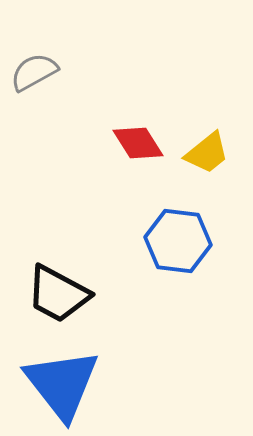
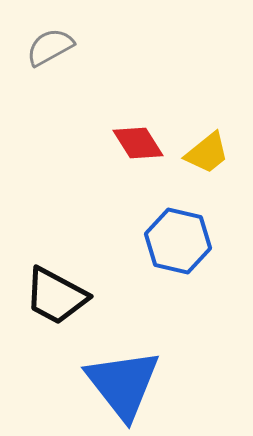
gray semicircle: moved 16 px right, 25 px up
blue hexagon: rotated 6 degrees clockwise
black trapezoid: moved 2 px left, 2 px down
blue triangle: moved 61 px right
